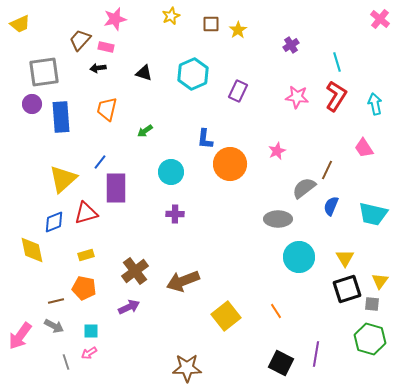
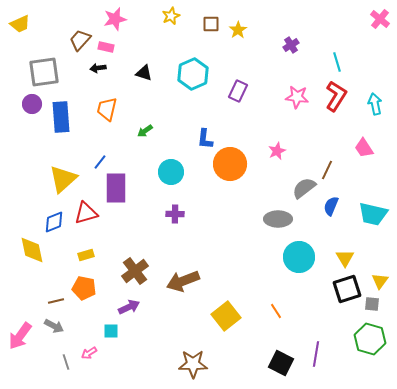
cyan square at (91, 331): moved 20 px right
brown star at (187, 368): moved 6 px right, 4 px up
